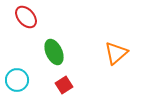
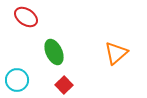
red ellipse: rotated 15 degrees counterclockwise
red square: rotated 12 degrees counterclockwise
